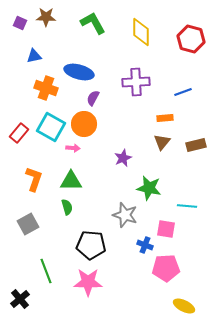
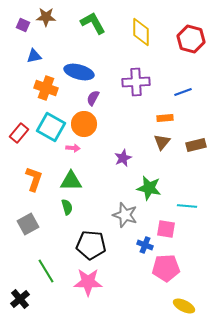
purple square: moved 3 px right, 2 px down
green line: rotated 10 degrees counterclockwise
